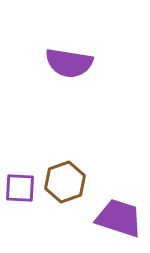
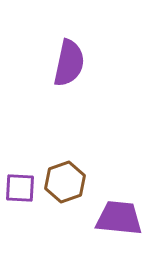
purple semicircle: rotated 87 degrees counterclockwise
purple trapezoid: rotated 12 degrees counterclockwise
